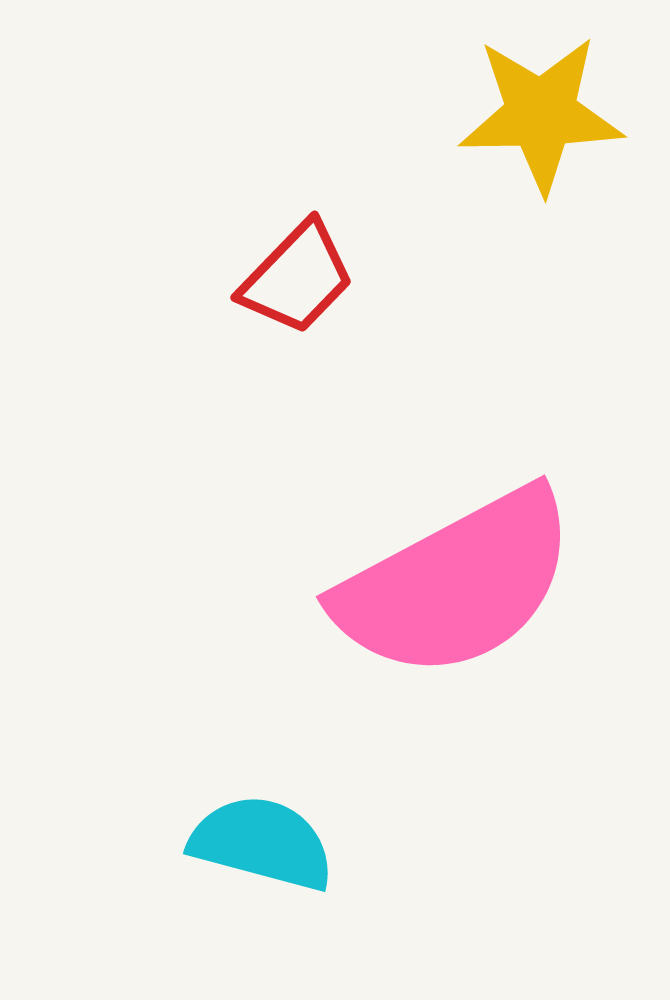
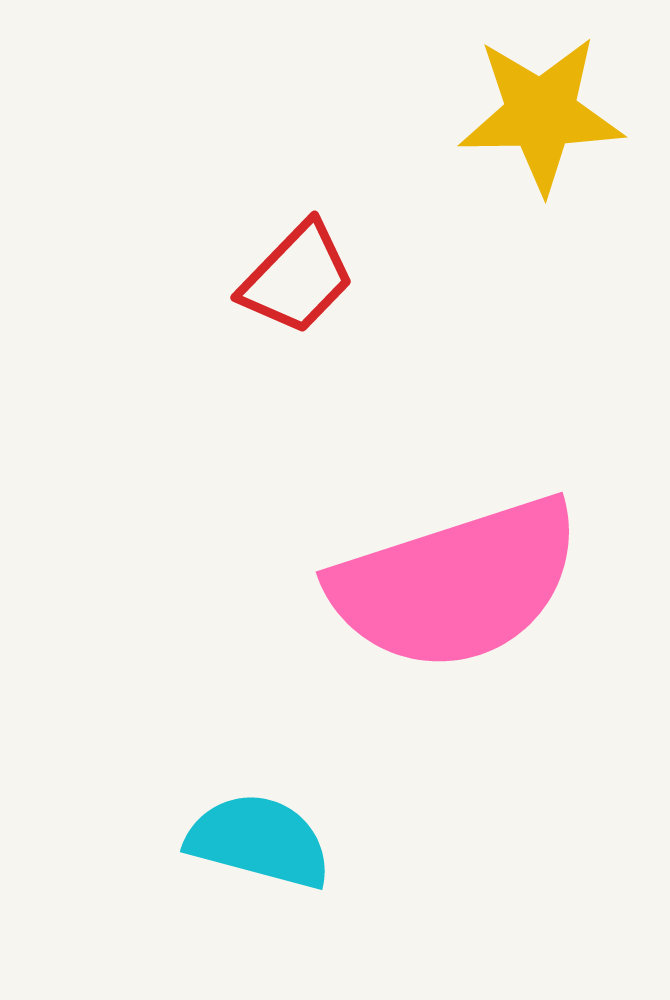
pink semicircle: rotated 10 degrees clockwise
cyan semicircle: moved 3 px left, 2 px up
